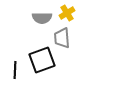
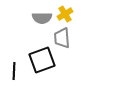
yellow cross: moved 2 px left, 1 px down
black line: moved 1 px left, 1 px down
